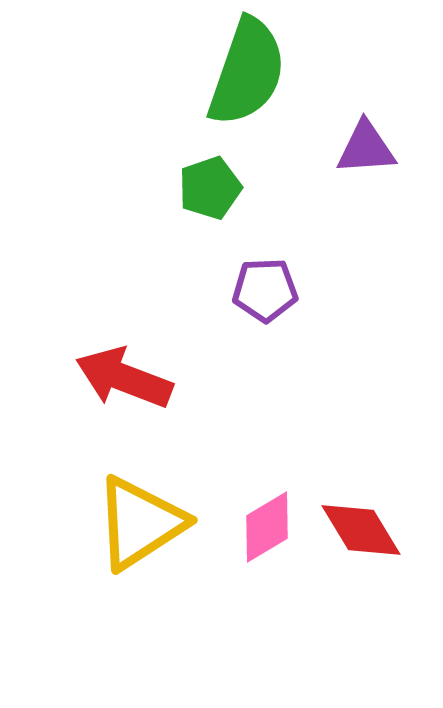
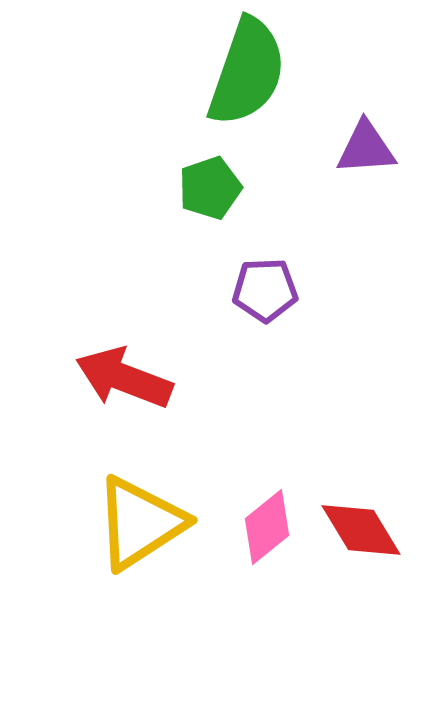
pink diamond: rotated 8 degrees counterclockwise
